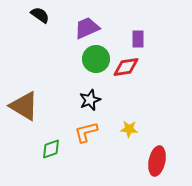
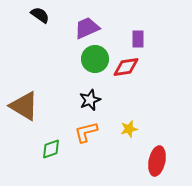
green circle: moved 1 px left
yellow star: rotated 18 degrees counterclockwise
